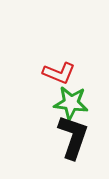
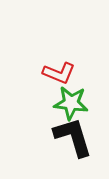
black L-shape: rotated 36 degrees counterclockwise
